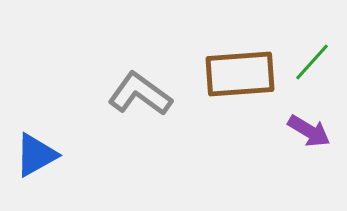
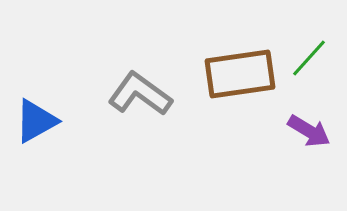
green line: moved 3 px left, 4 px up
brown rectangle: rotated 4 degrees counterclockwise
blue triangle: moved 34 px up
